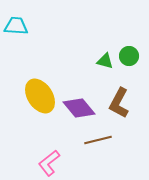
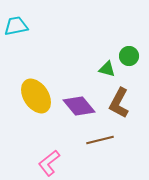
cyan trapezoid: rotated 15 degrees counterclockwise
green triangle: moved 2 px right, 8 px down
yellow ellipse: moved 4 px left
purple diamond: moved 2 px up
brown line: moved 2 px right
